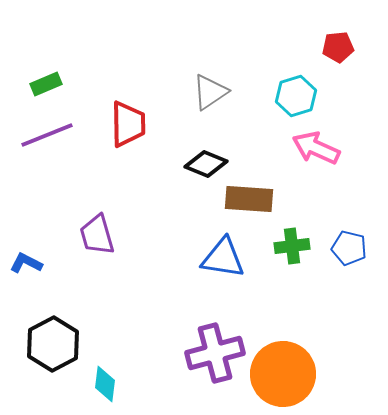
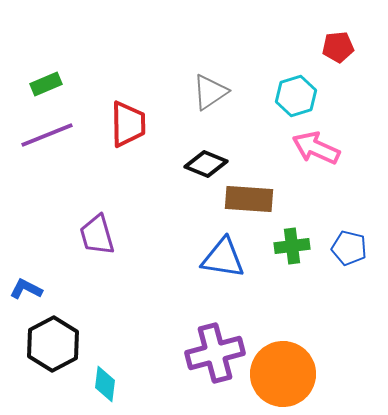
blue L-shape: moved 26 px down
